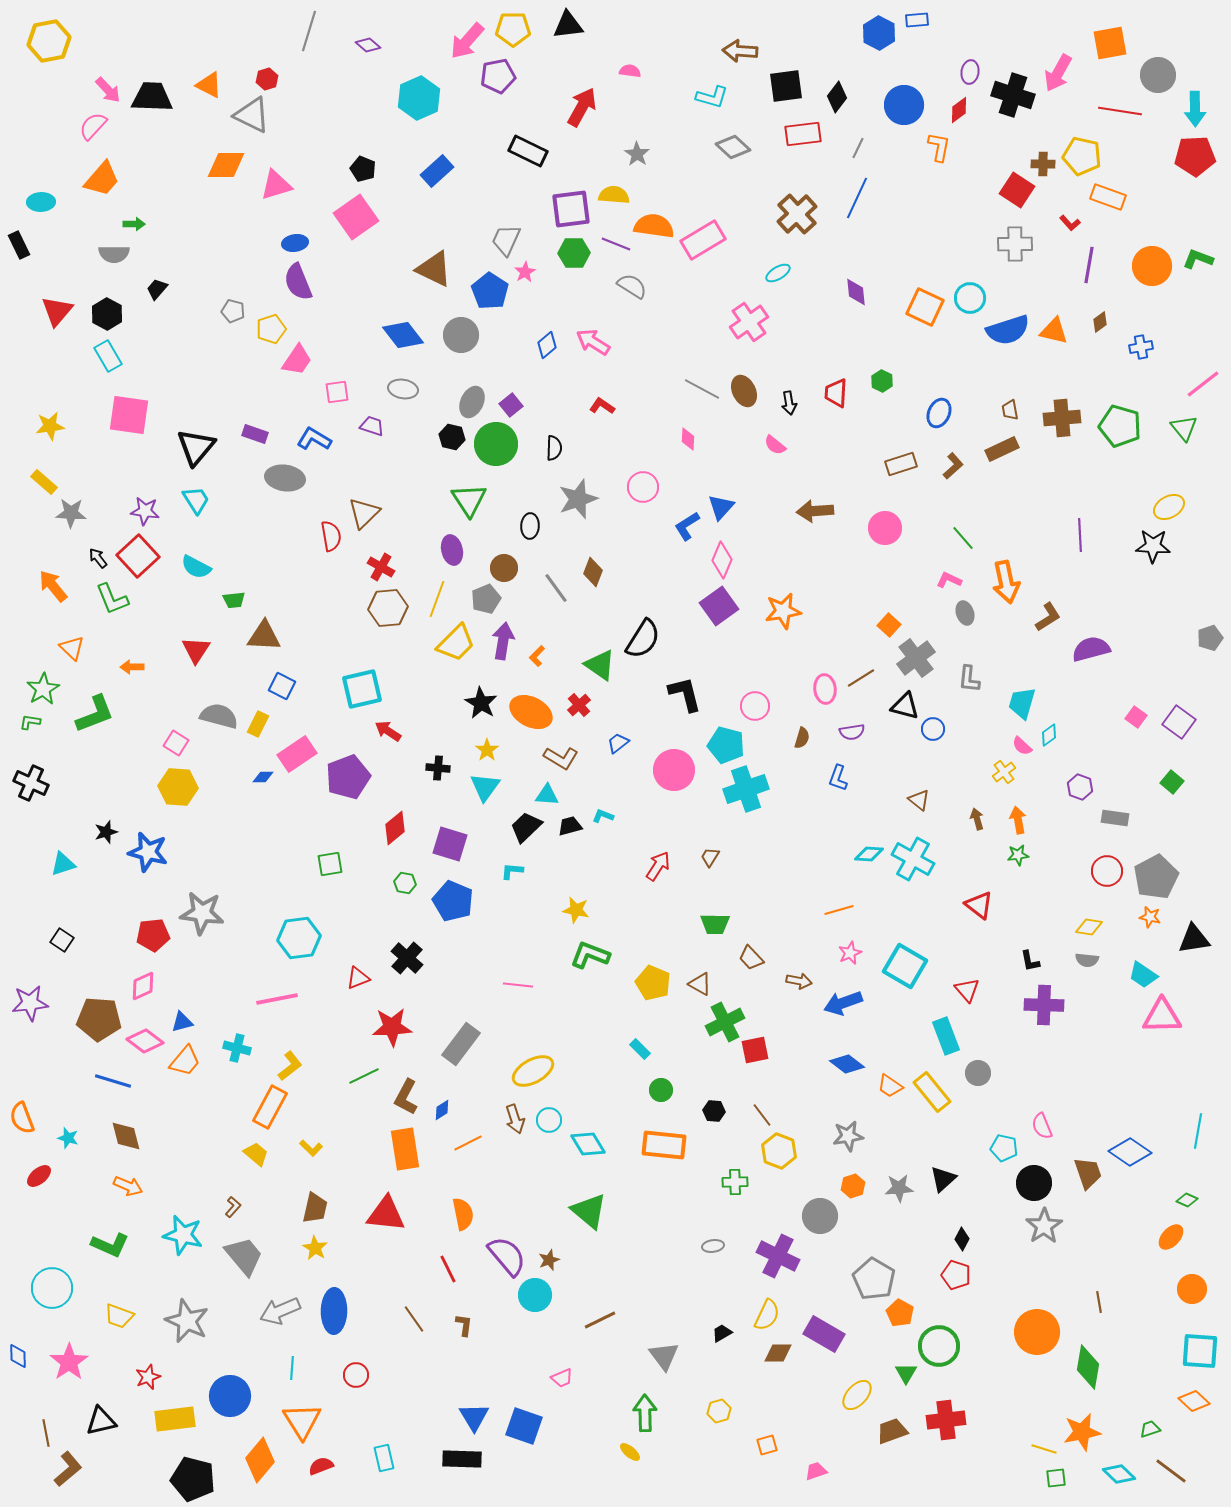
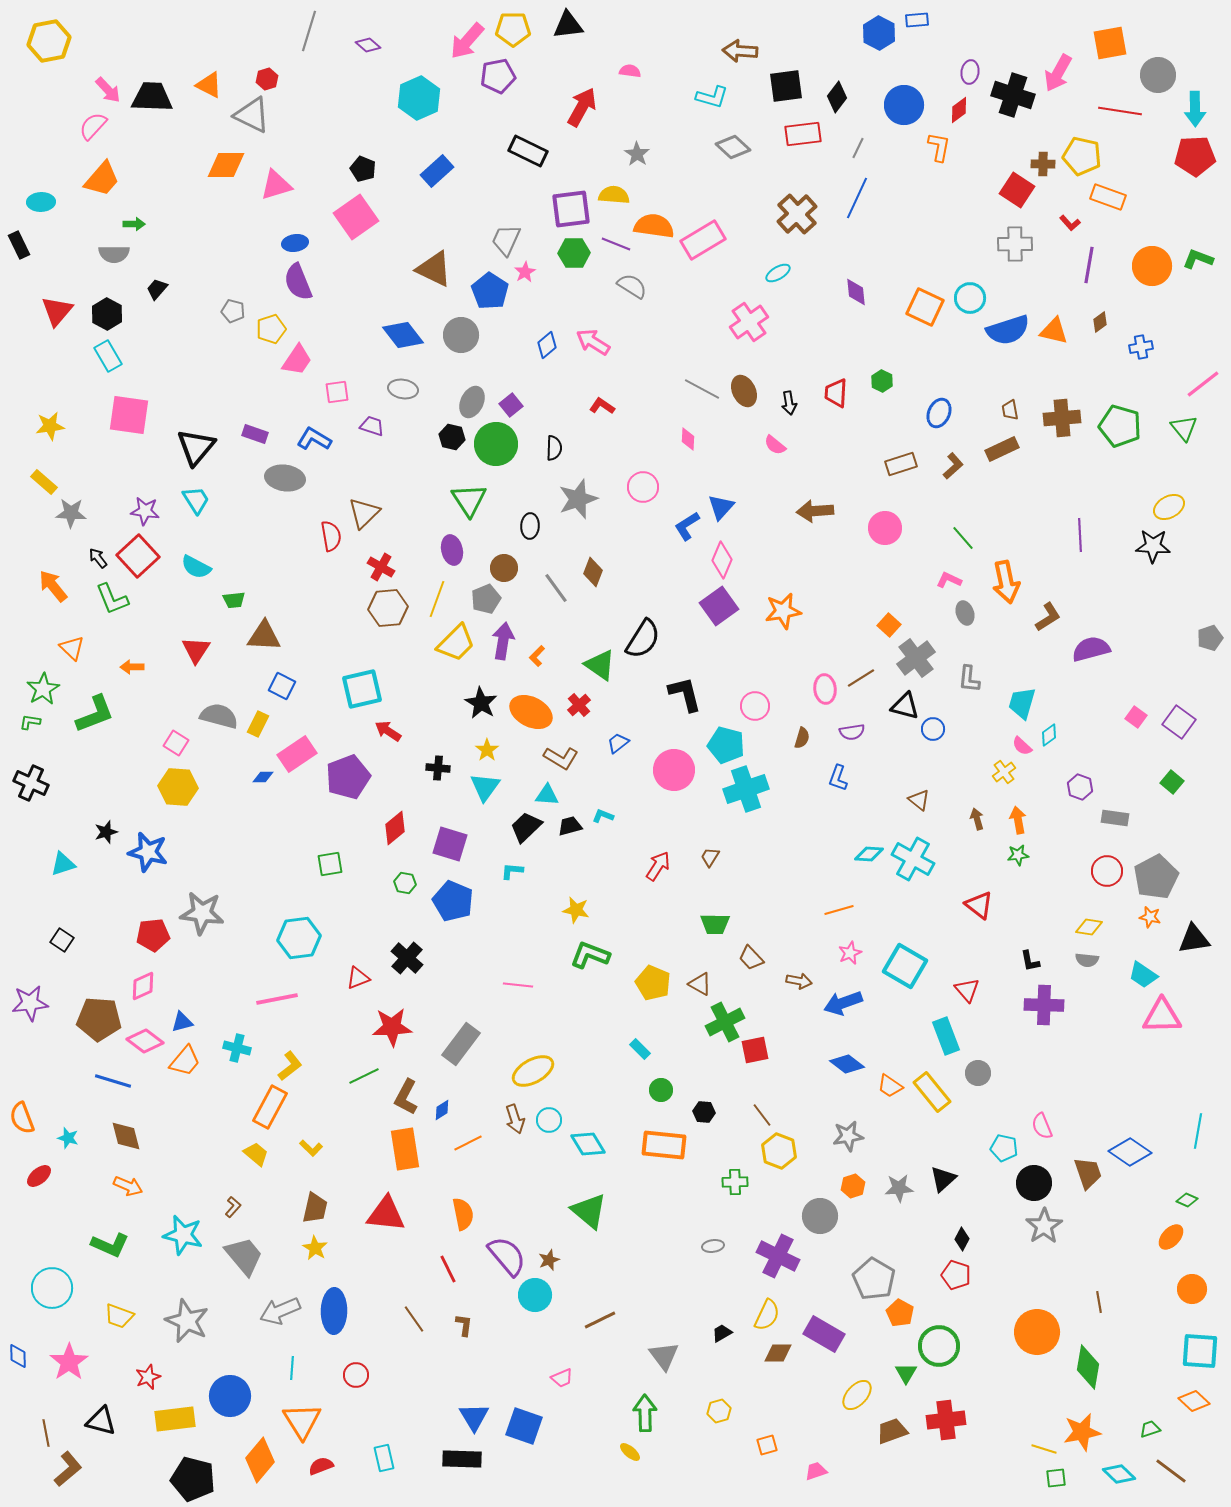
black hexagon at (714, 1111): moved 10 px left, 1 px down
black triangle at (101, 1421): rotated 28 degrees clockwise
